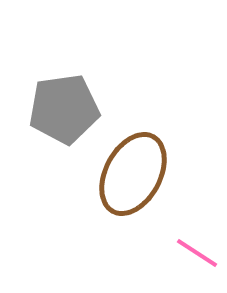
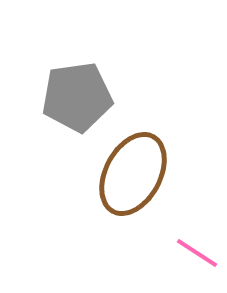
gray pentagon: moved 13 px right, 12 px up
